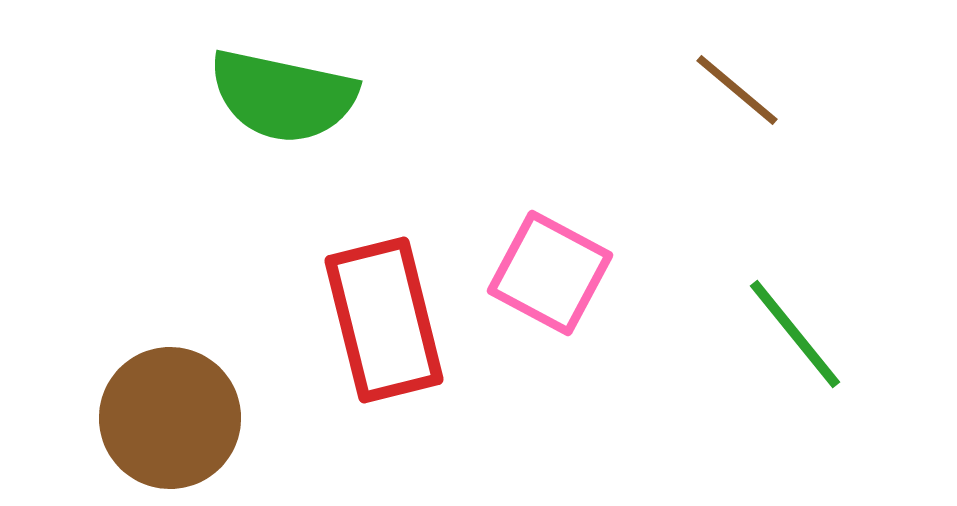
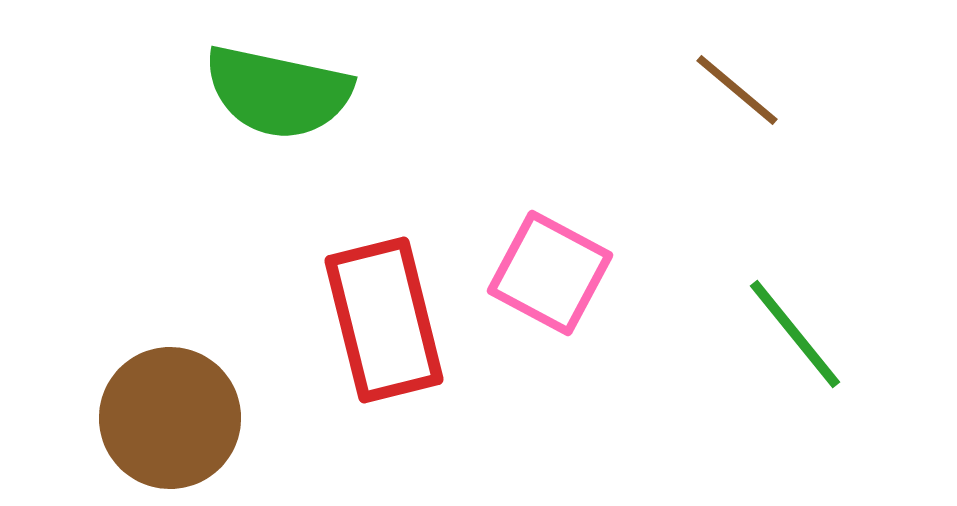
green semicircle: moved 5 px left, 4 px up
